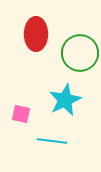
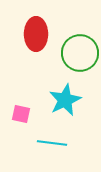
cyan line: moved 2 px down
